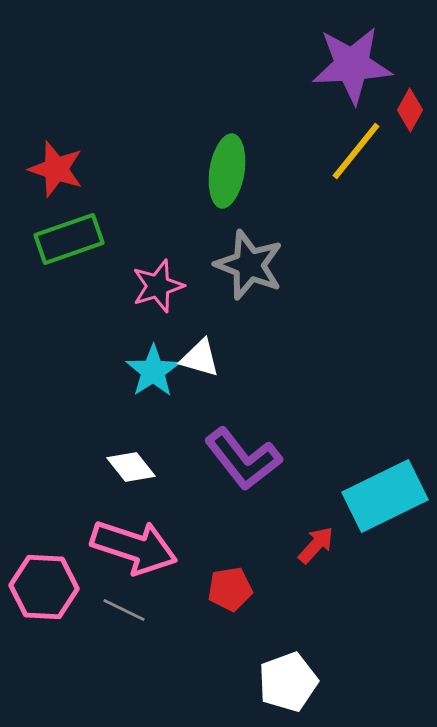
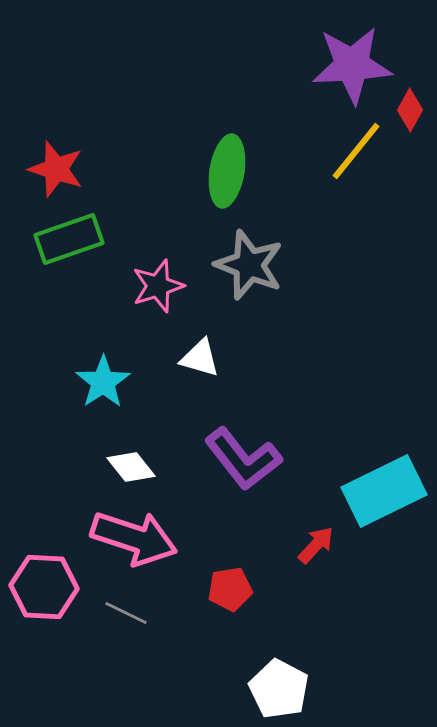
cyan star: moved 50 px left, 11 px down
cyan rectangle: moved 1 px left, 5 px up
pink arrow: moved 9 px up
gray line: moved 2 px right, 3 px down
white pentagon: moved 9 px left, 7 px down; rotated 24 degrees counterclockwise
